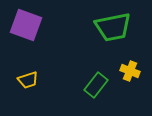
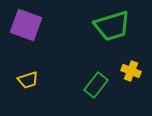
green trapezoid: moved 1 px left, 1 px up; rotated 6 degrees counterclockwise
yellow cross: moved 1 px right
